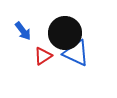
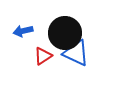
blue arrow: rotated 114 degrees clockwise
